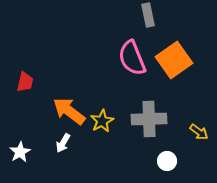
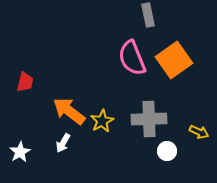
yellow arrow: rotated 12 degrees counterclockwise
white circle: moved 10 px up
